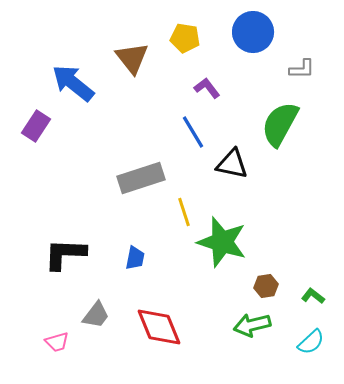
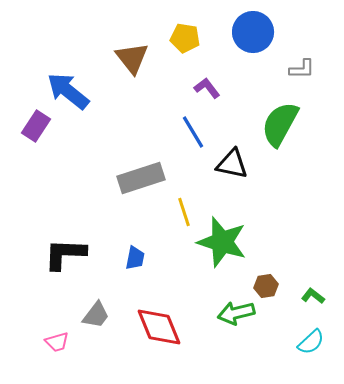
blue arrow: moved 5 px left, 8 px down
green arrow: moved 16 px left, 12 px up
